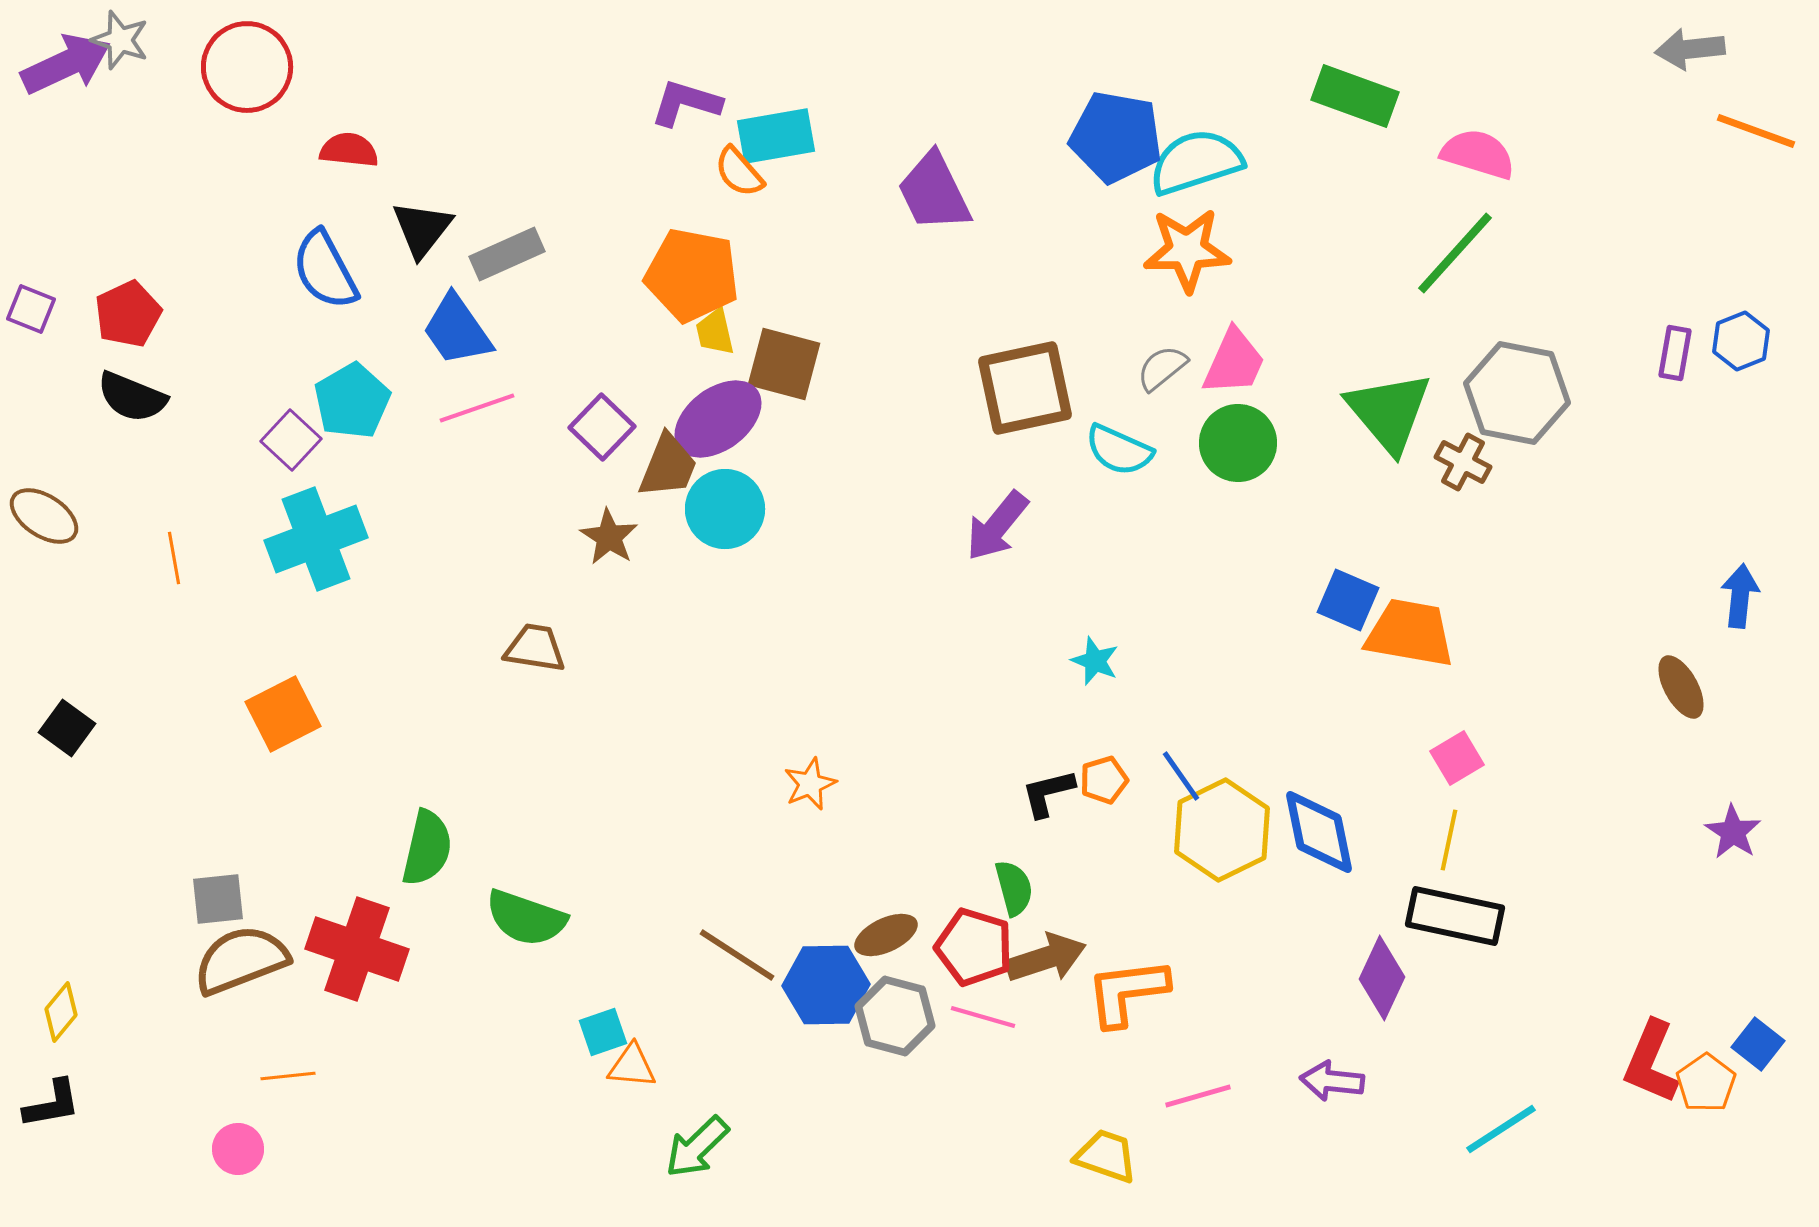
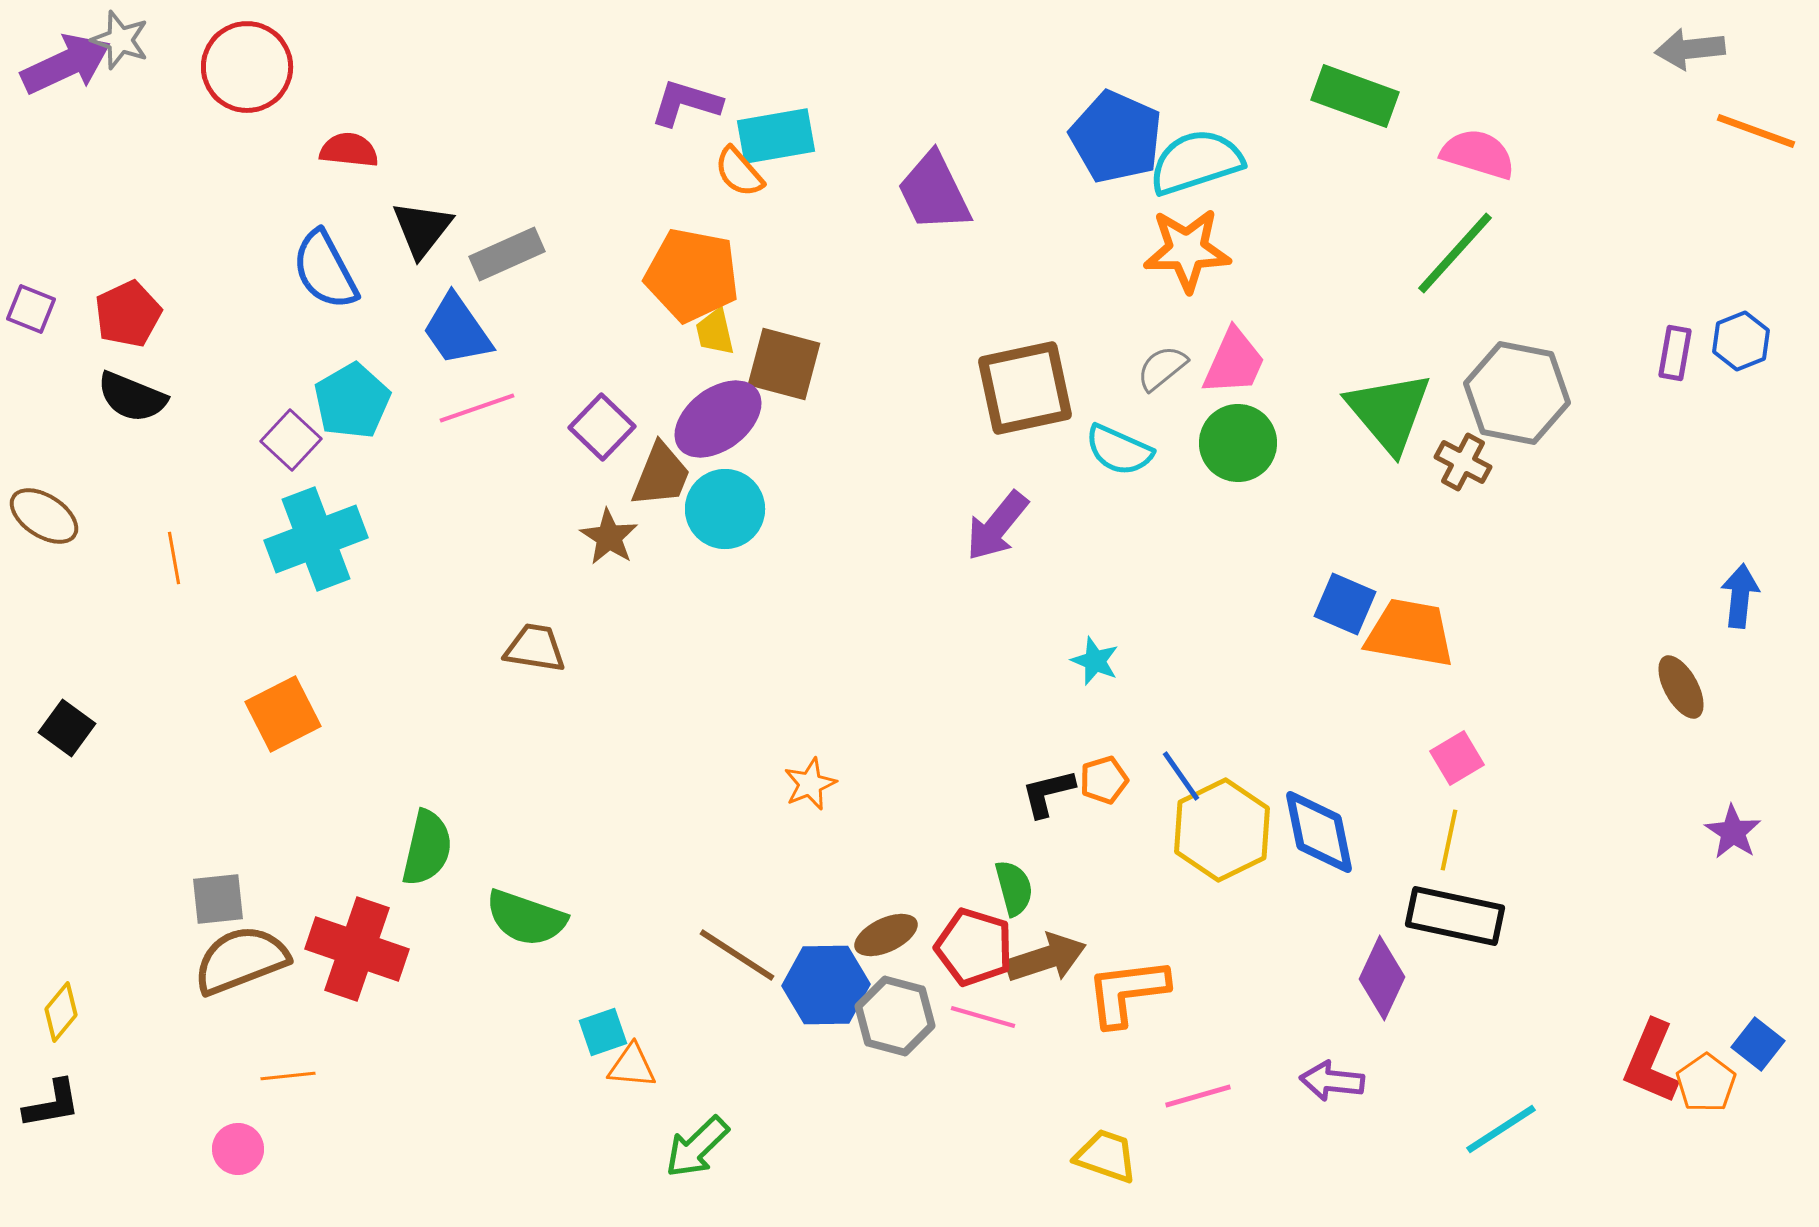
blue pentagon at (1116, 137): rotated 14 degrees clockwise
brown trapezoid at (668, 466): moved 7 px left, 9 px down
blue square at (1348, 600): moved 3 px left, 4 px down
